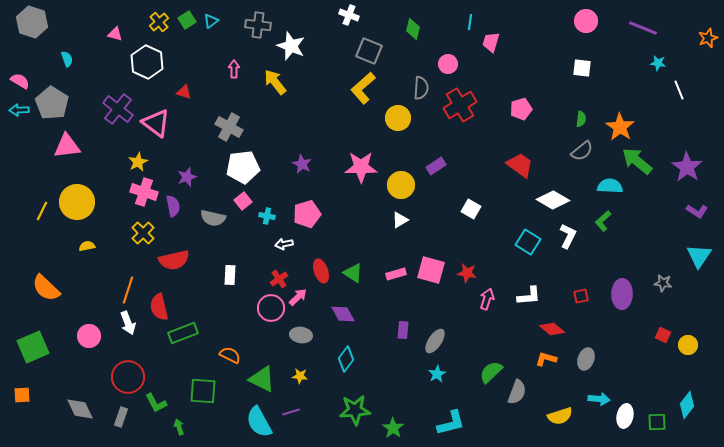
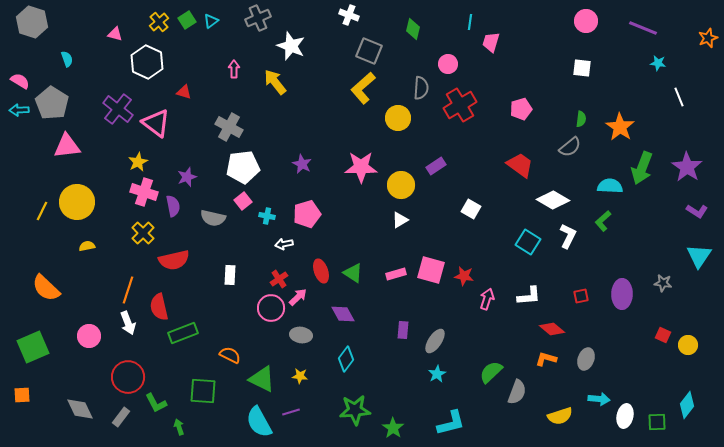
gray cross at (258, 25): moved 7 px up; rotated 30 degrees counterclockwise
white line at (679, 90): moved 7 px down
gray semicircle at (582, 151): moved 12 px left, 4 px up
green arrow at (637, 161): moved 5 px right, 7 px down; rotated 108 degrees counterclockwise
red star at (467, 273): moved 3 px left, 3 px down
gray rectangle at (121, 417): rotated 18 degrees clockwise
